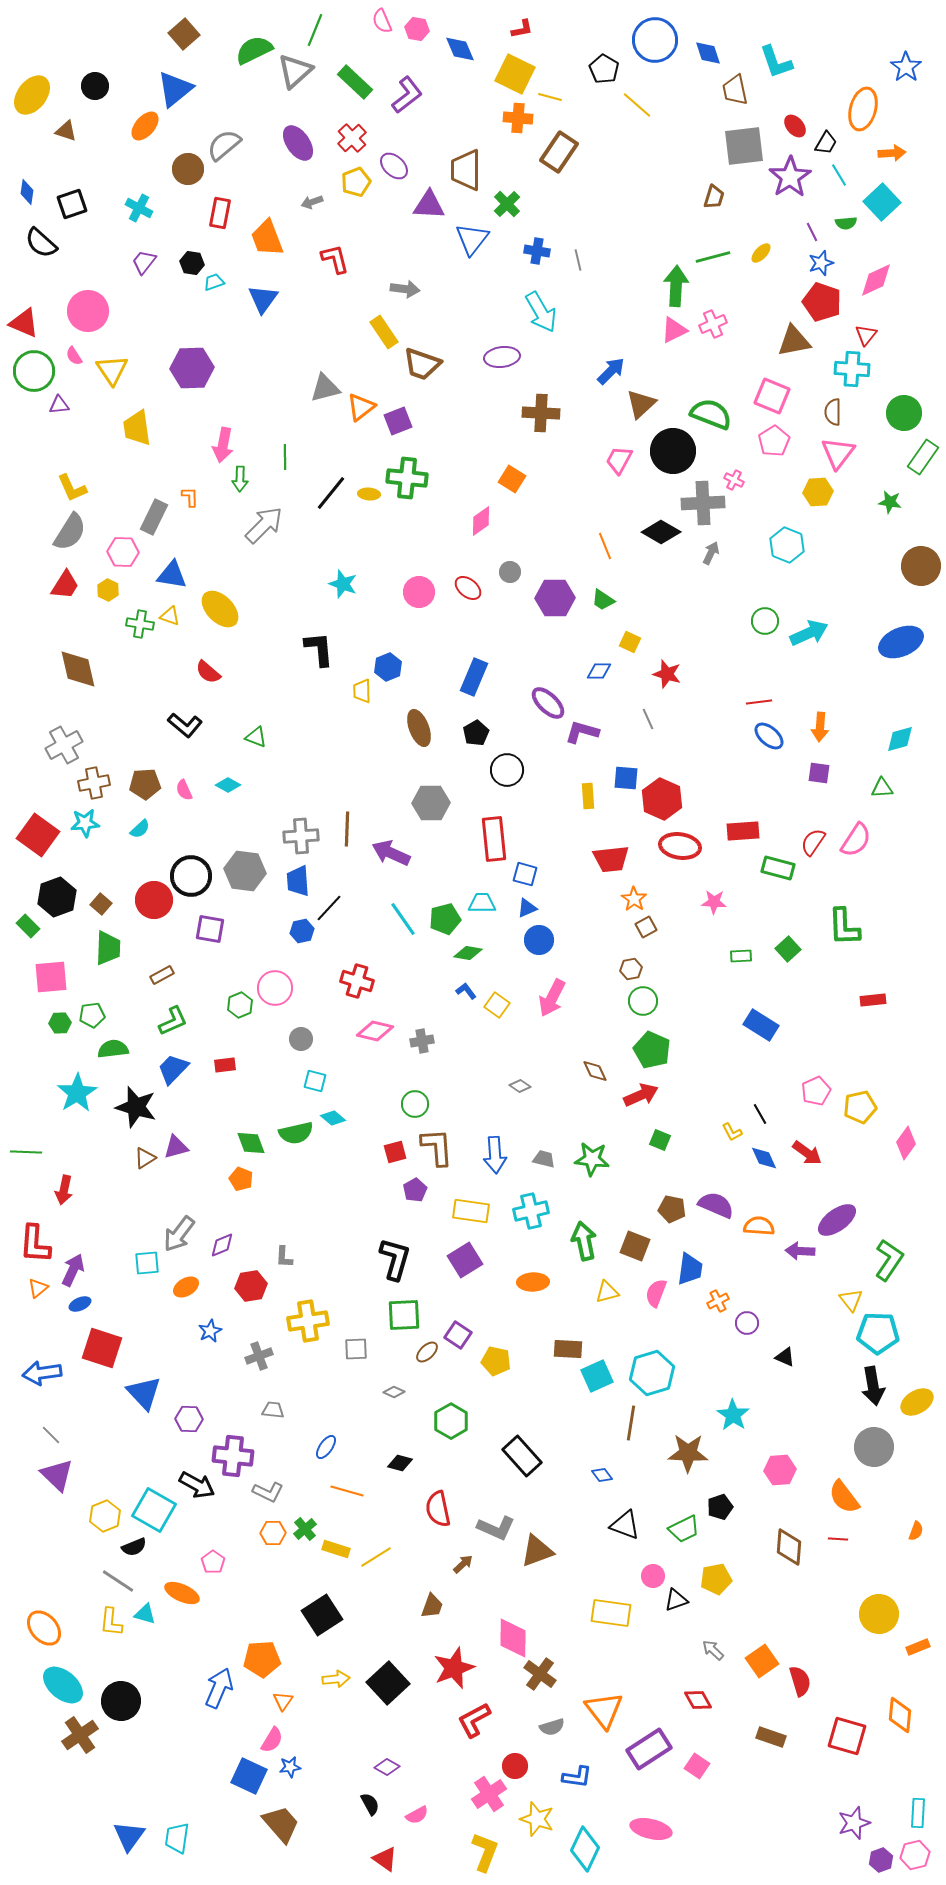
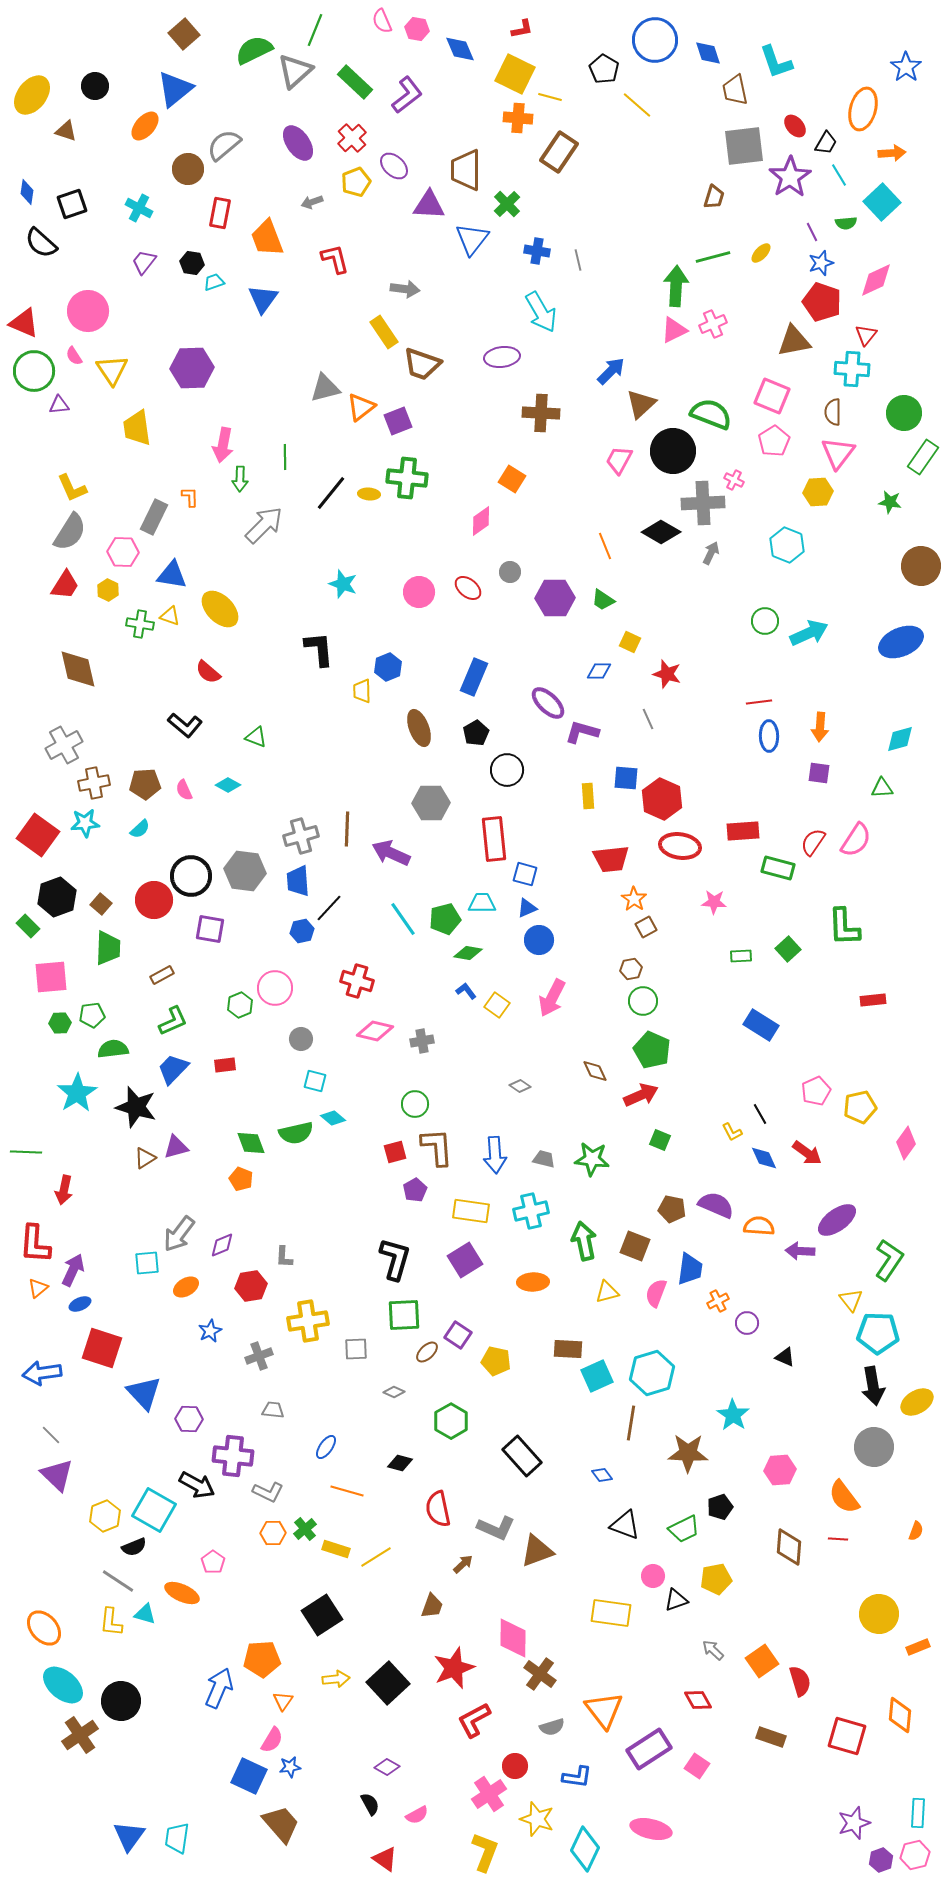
blue ellipse at (769, 736): rotated 48 degrees clockwise
gray cross at (301, 836): rotated 12 degrees counterclockwise
